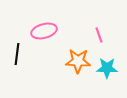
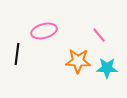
pink line: rotated 21 degrees counterclockwise
